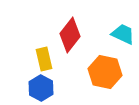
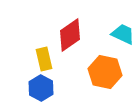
red diamond: rotated 16 degrees clockwise
